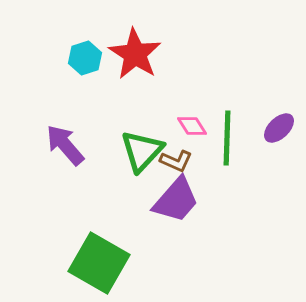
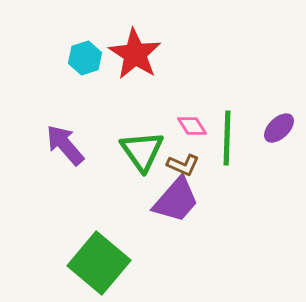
green triangle: rotated 18 degrees counterclockwise
brown L-shape: moved 7 px right, 4 px down
green square: rotated 10 degrees clockwise
